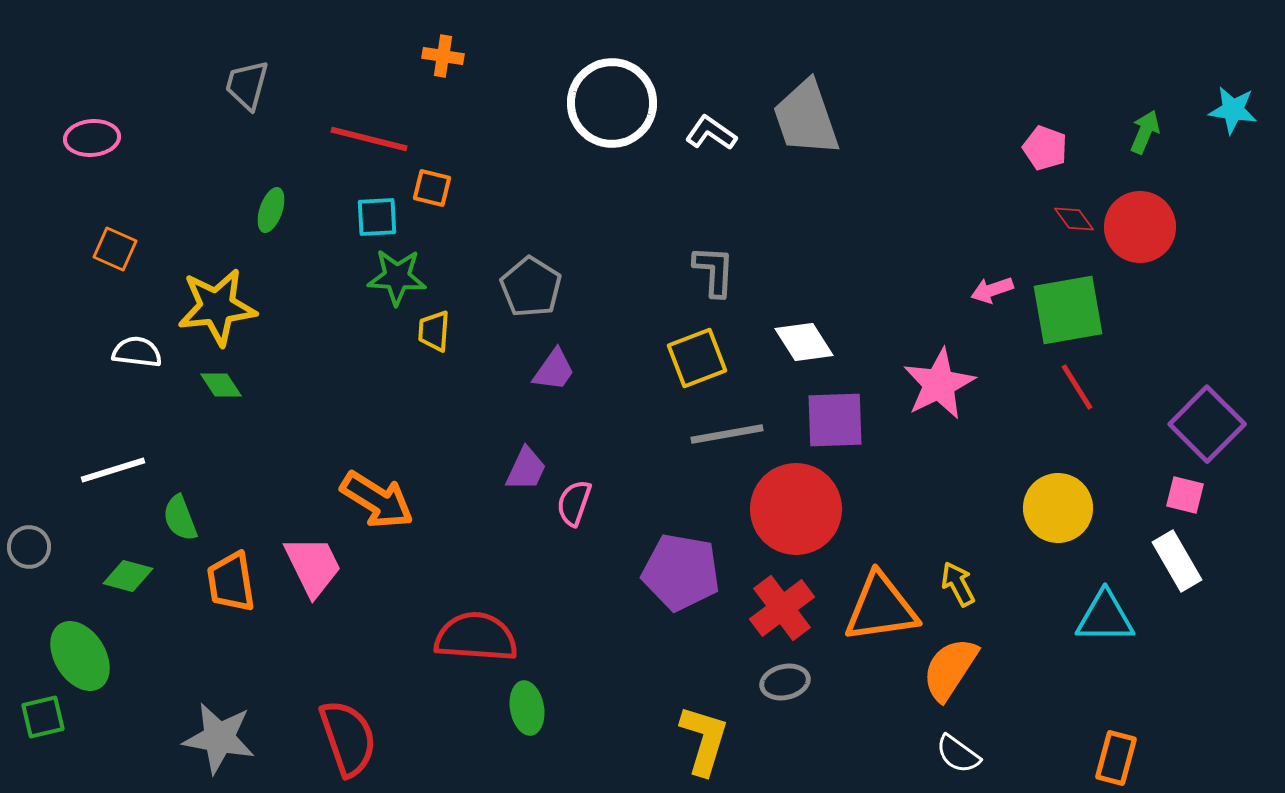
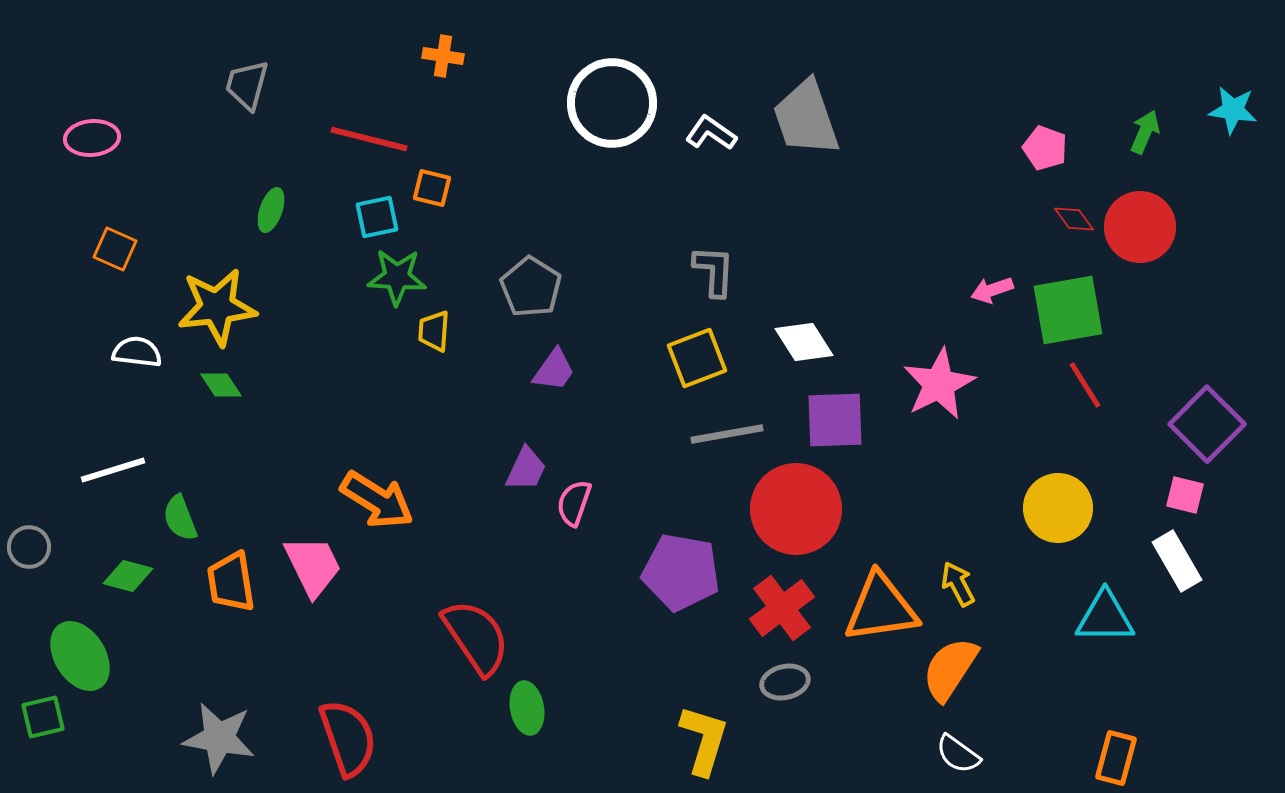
cyan square at (377, 217): rotated 9 degrees counterclockwise
red line at (1077, 387): moved 8 px right, 2 px up
red semicircle at (476, 637): rotated 52 degrees clockwise
